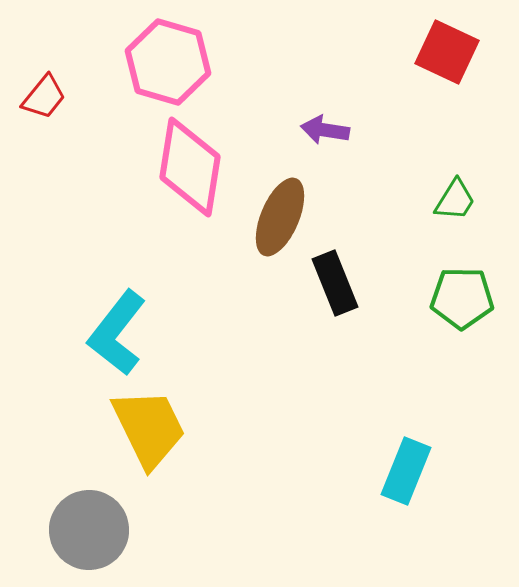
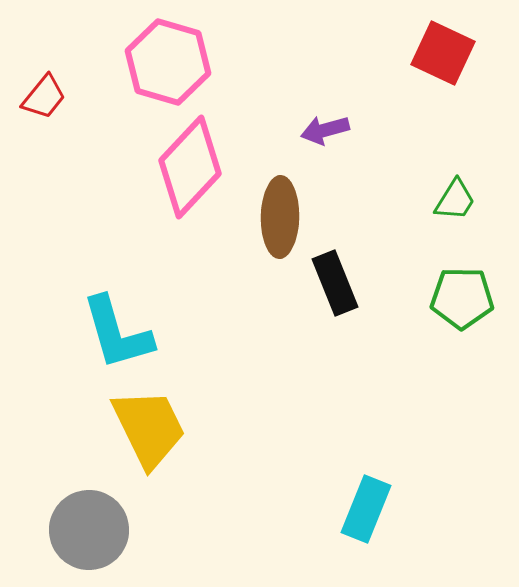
red square: moved 4 px left, 1 px down
purple arrow: rotated 24 degrees counterclockwise
pink diamond: rotated 34 degrees clockwise
brown ellipse: rotated 22 degrees counterclockwise
cyan L-shape: rotated 54 degrees counterclockwise
cyan rectangle: moved 40 px left, 38 px down
